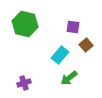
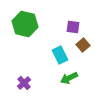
brown square: moved 3 px left
cyan rectangle: rotated 66 degrees counterclockwise
green arrow: rotated 12 degrees clockwise
purple cross: rotated 24 degrees counterclockwise
